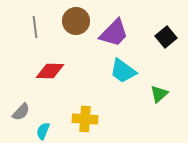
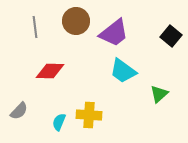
purple trapezoid: rotated 8 degrees clockwise
black square: moved 5 px right, 1 px up; rotated 10 degrees counterclockwise
gray semicircle: moved 2 px left, 1 px up
yellow cross: moved 4 px right, 4 px up
cyan semicircle: moved 16 px right, 9 px up
